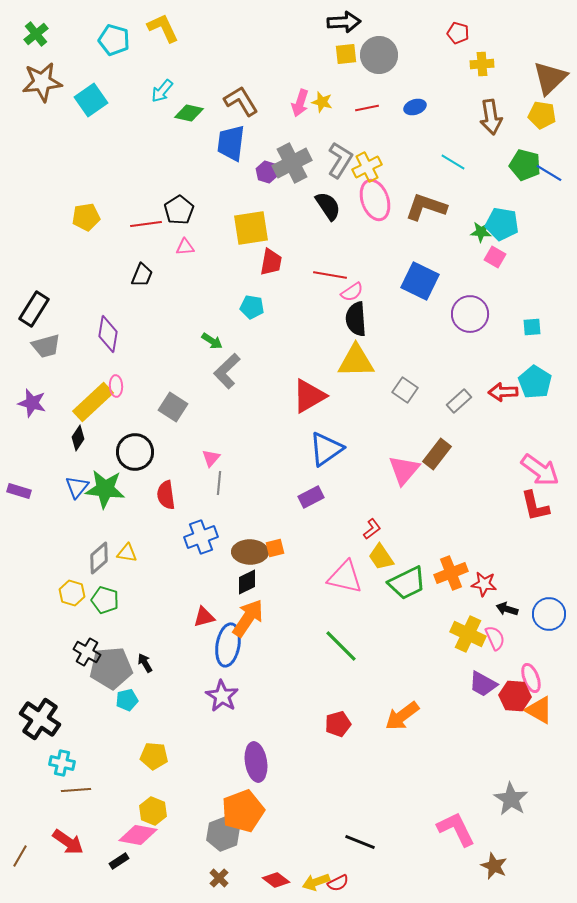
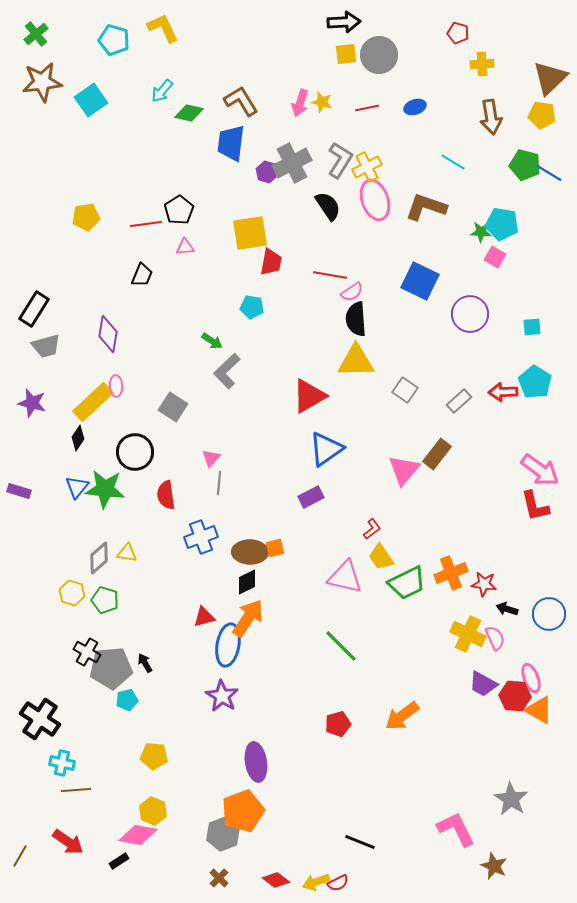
yellow square at (251, 228): moved 1 px left, 5 px down
